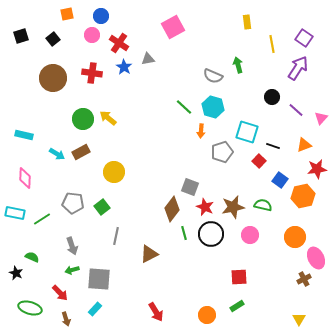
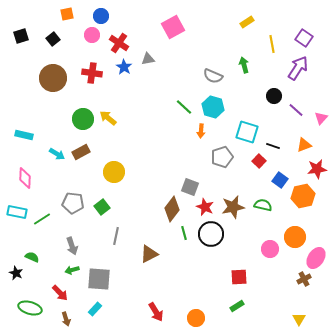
yellow rectangle at (247, 22): rotated 64 degrees clockwise
green arrow at (238, 65): moved 6 px right
black circle at (272, 97): moved 2 px right, 1 px up
gray pentagon at (222, 152): moved 5 px down
cyan rectangle at (15, 213): moved 2 px right, 1 px up
pink circle at (250, 235): moved 20 px right, 14 px down
pink ellipse at (316, 258): rotated 60 degrees clockwise
orange circle at (207, 315): moved 11 px left, 3 px down
